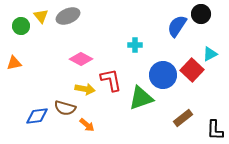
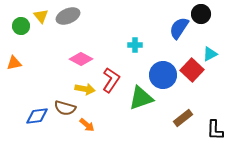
blue semicircle: moved 2 px right, 2 px down
red L-shape: rotated 45 degrees clockwise
